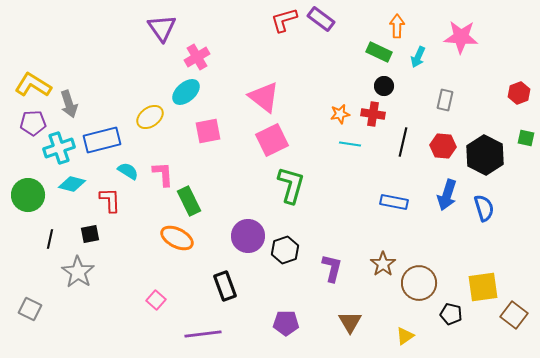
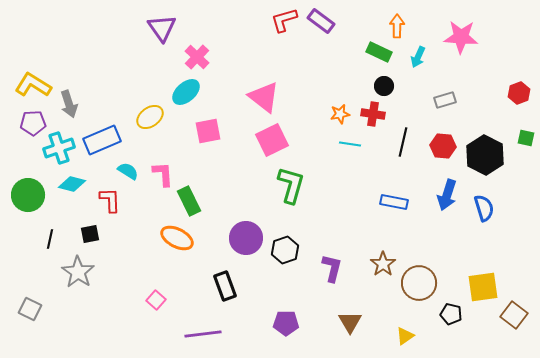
purple rectangle at (321, 19): moved 2 px down
pink cross at (197, 57): rotated 15 degrees counterclockwise
gray rectangle at (445, 100): rotated 60 degrees clockwise
blue rectangle at (102, 140): rotated 9 degrees counterclockwise
purple circle at (248, 236): moved 2 px left, 2 px down
